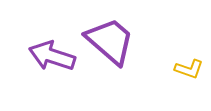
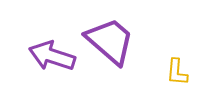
yellow L-shape: moved 12 px left, 3 px down; rotated 76 degrees clockwise
